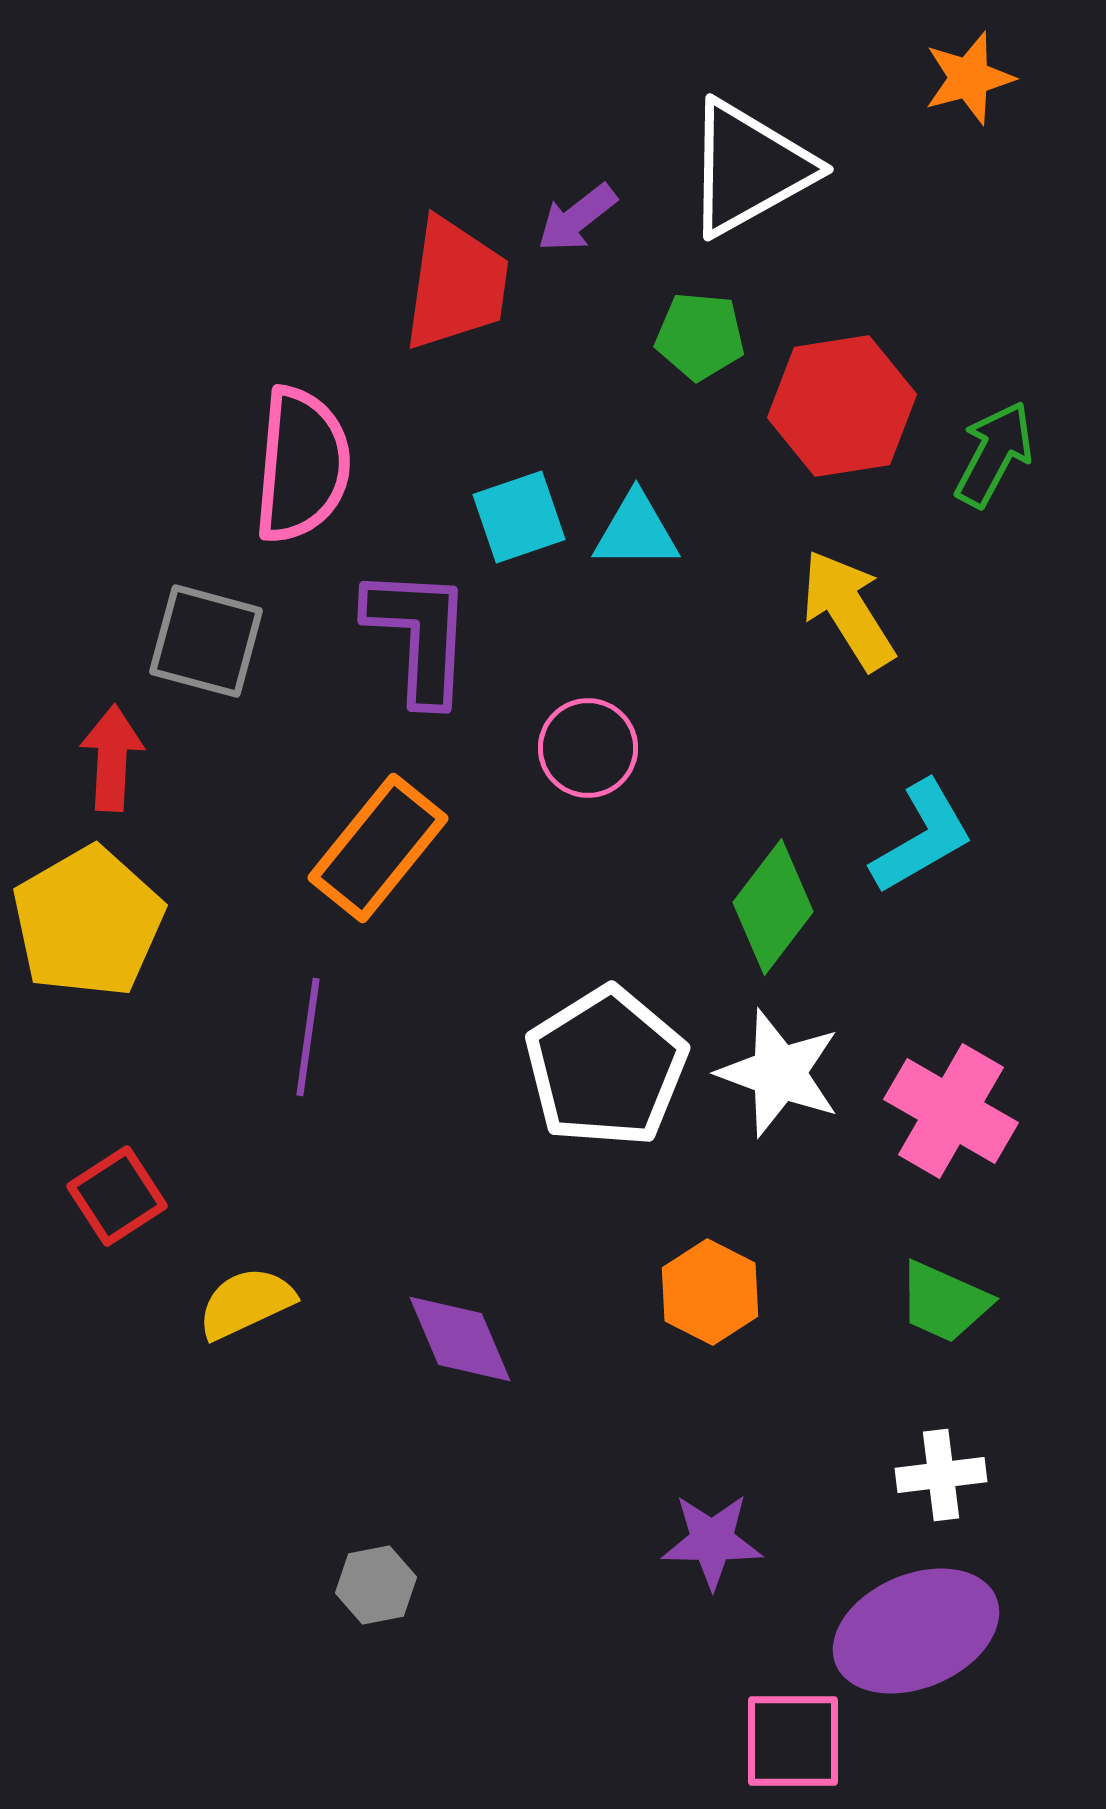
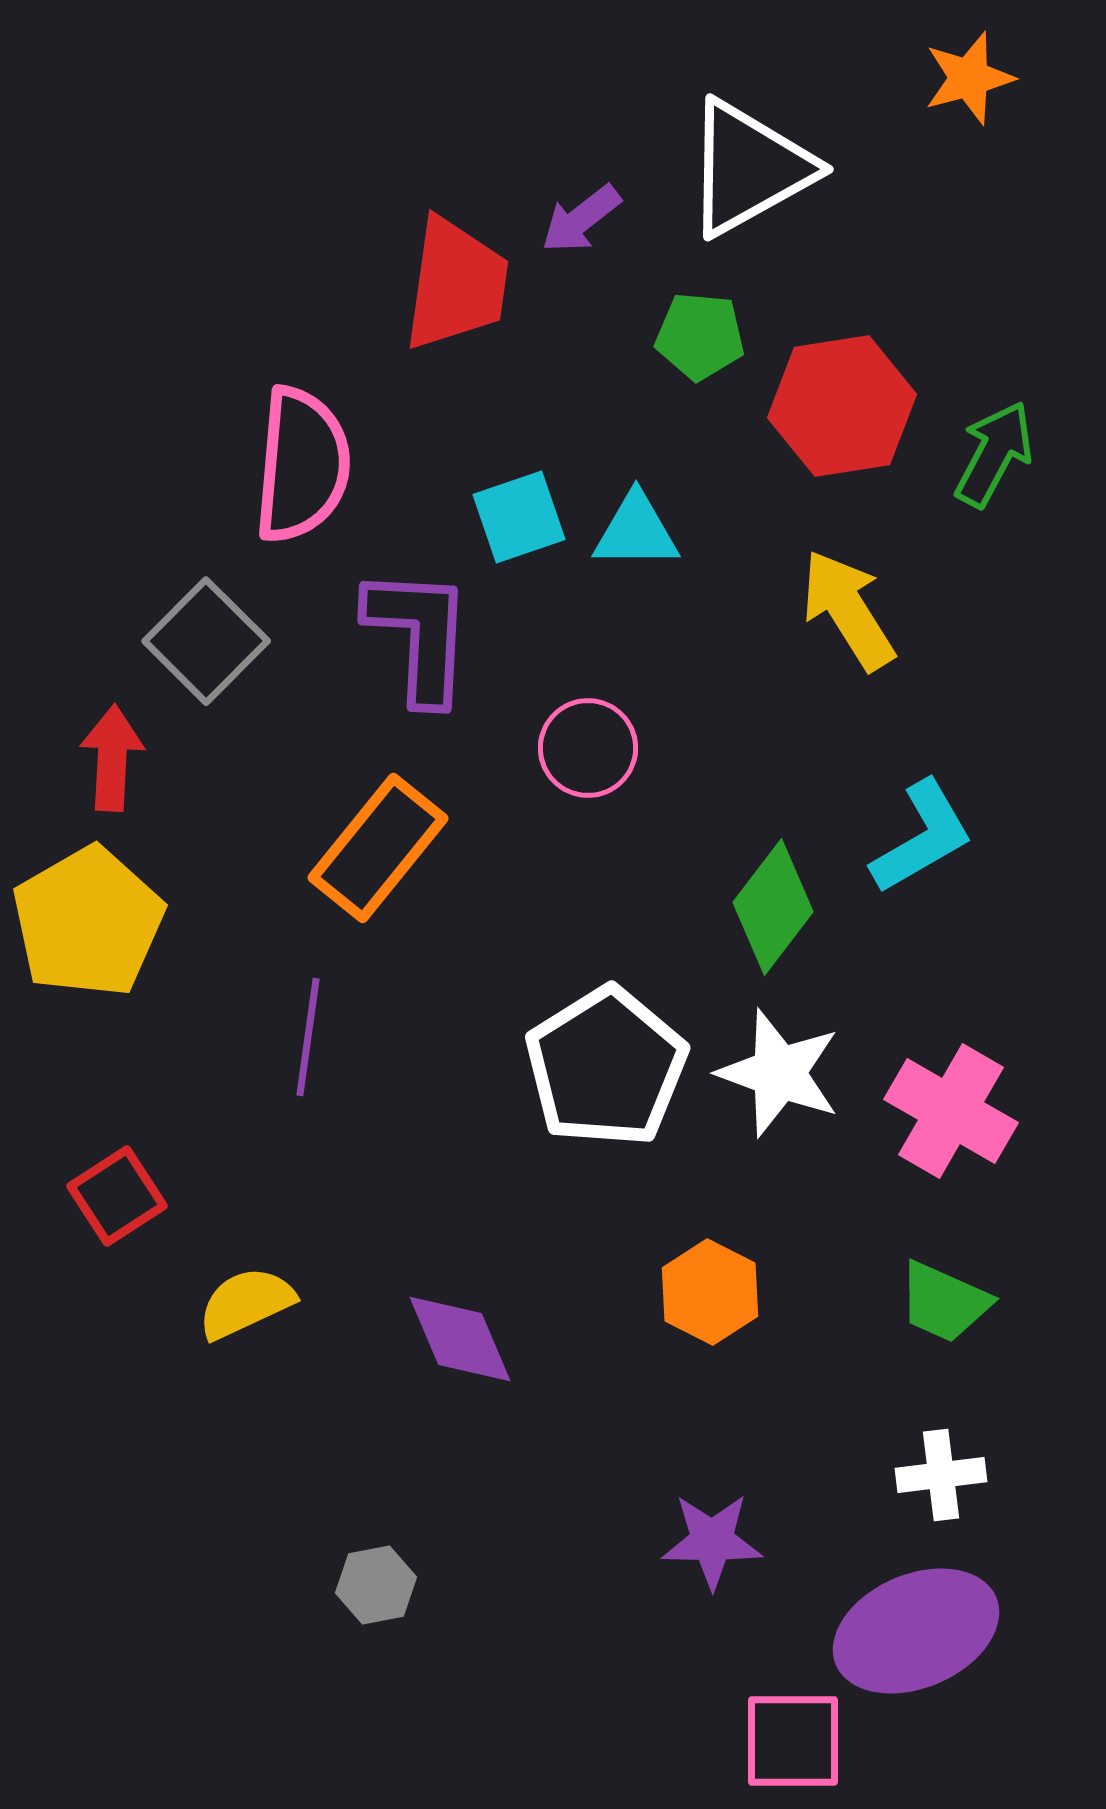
purple arrow: moved 4 px right, 1 px down
gray square: rotated 30 degrees clockwise
